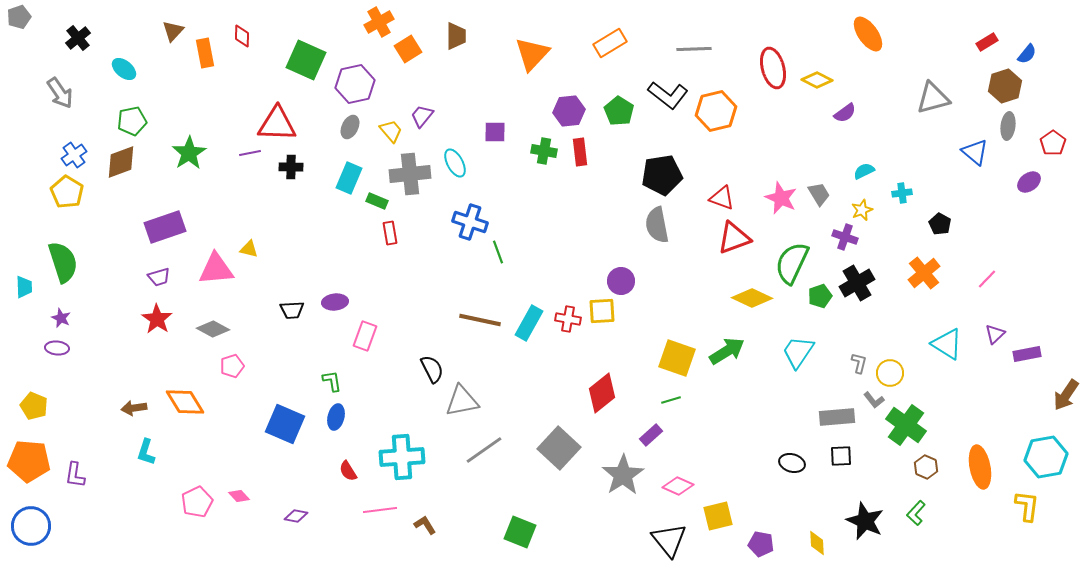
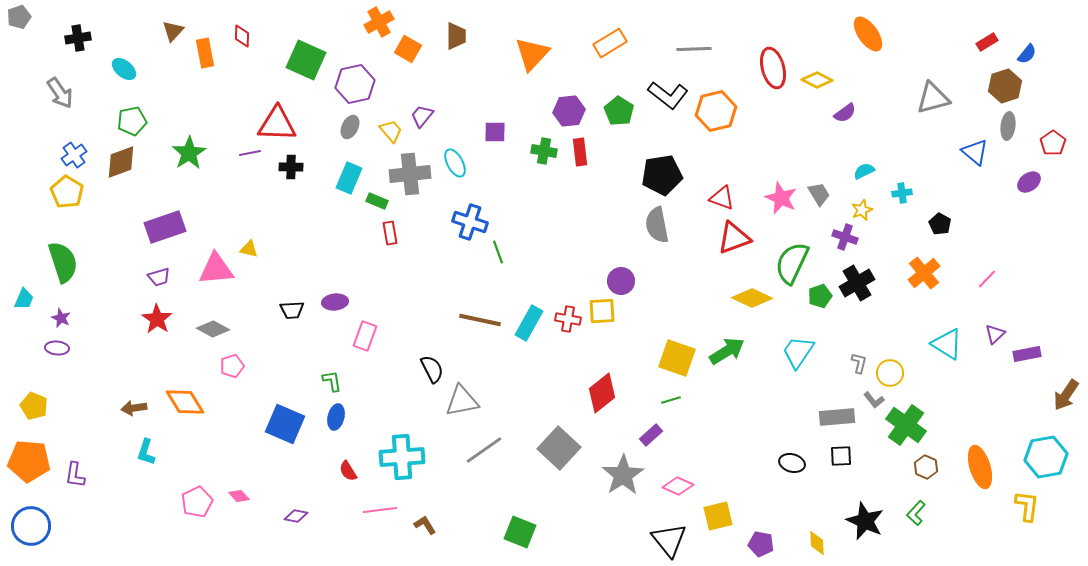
black cross at (78, 38): rotated 30 degrees clockwise
orange square at (408, 49): rotated 28 degrees counterclockwise
cyan trapezoid at (24, 287): moved 12 px down; rotated 25 degrees clockwise
orange ellipse at (980, 467): rotated 6 degrees counterclockwise
